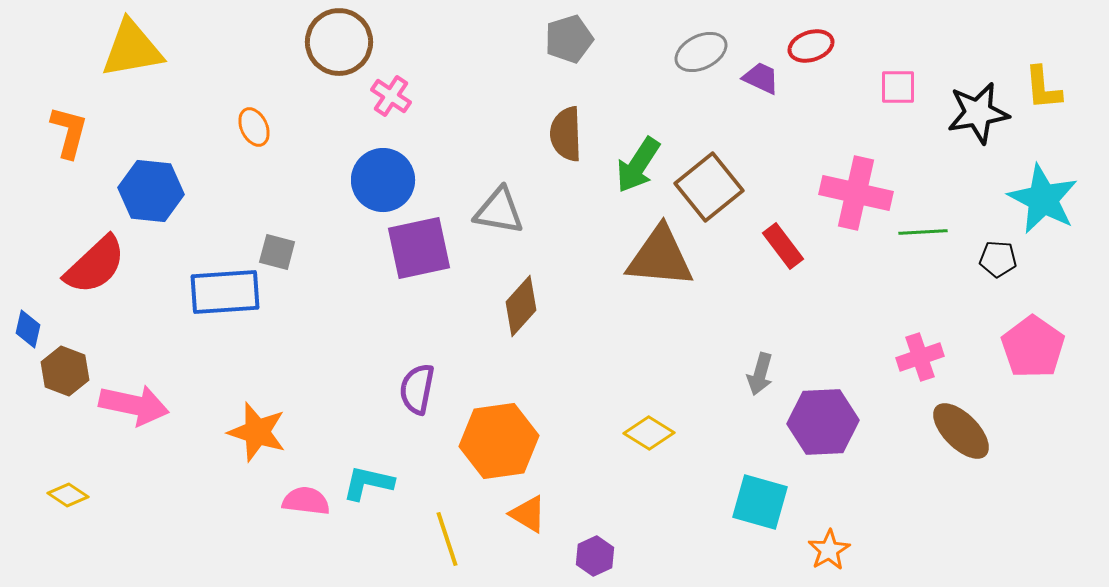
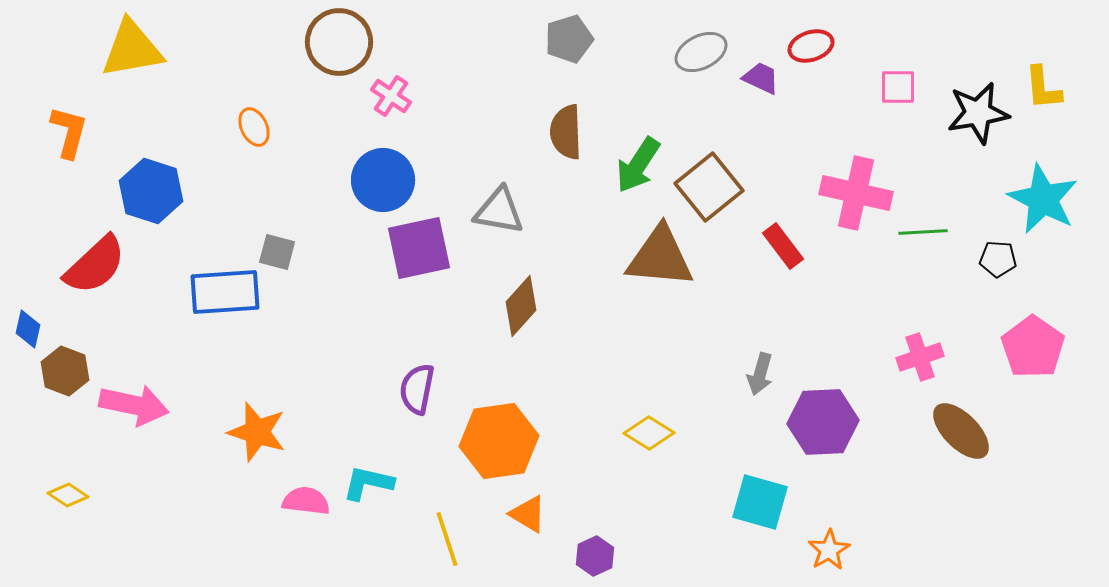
brown semicircle at (566, 134): moved 2 px up
blue hexagon at (151, 191): rotated 12 degrees clockwise
